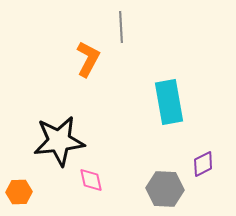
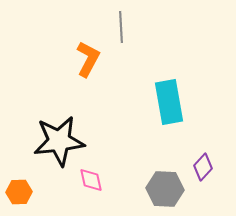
purple diamond: moved 3 px down; rotated 20 degrees counterclockwise
